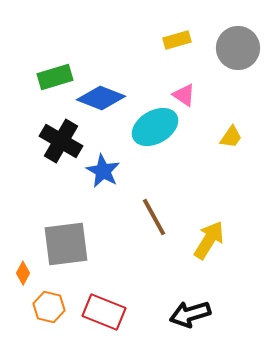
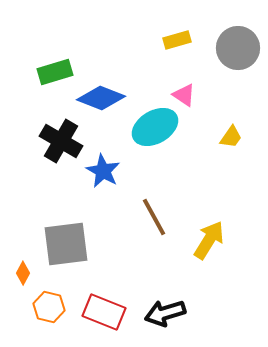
green rectangle: moved 5 px up
black arrow: moved 25 px left, 1 px up
